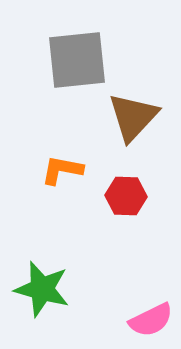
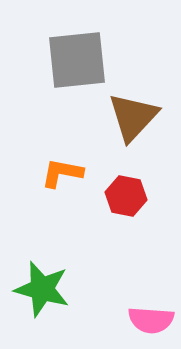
orange L-shape: moved 3 px down
red hexagon: rotated 9 degrees clockwise
pink semicircle: rotated 30 degrees clockwise
